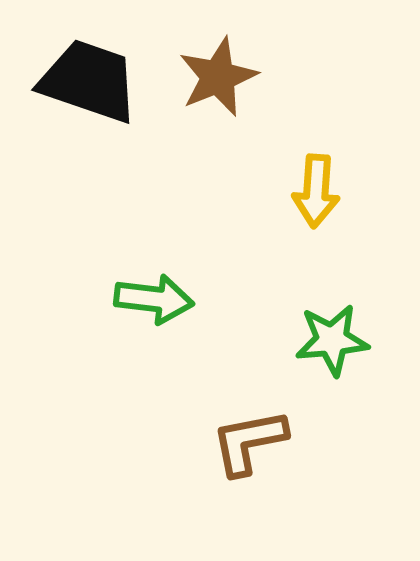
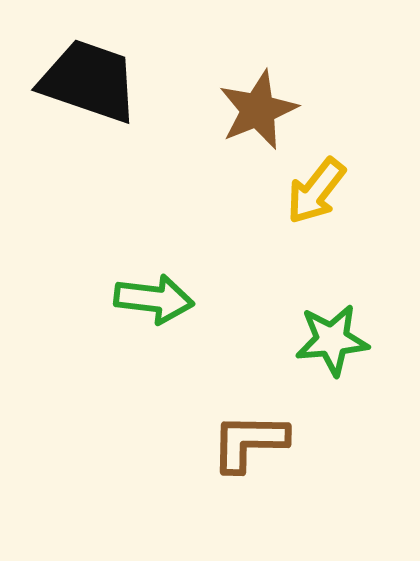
brown star: moved 40 px right, 33 px down
yellow arrow: rotated 34 degrees clockwise
brown L-shape: rotated 12 degrees clockwise
